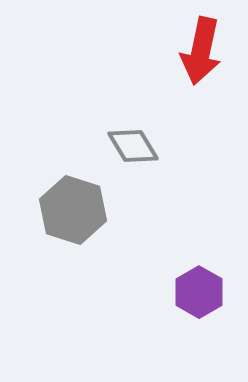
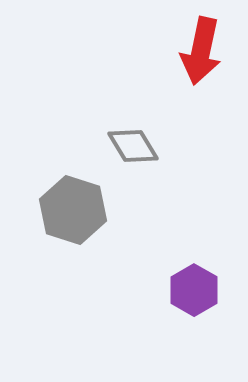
purple hexagon: moved 5 px left, 2 px up
